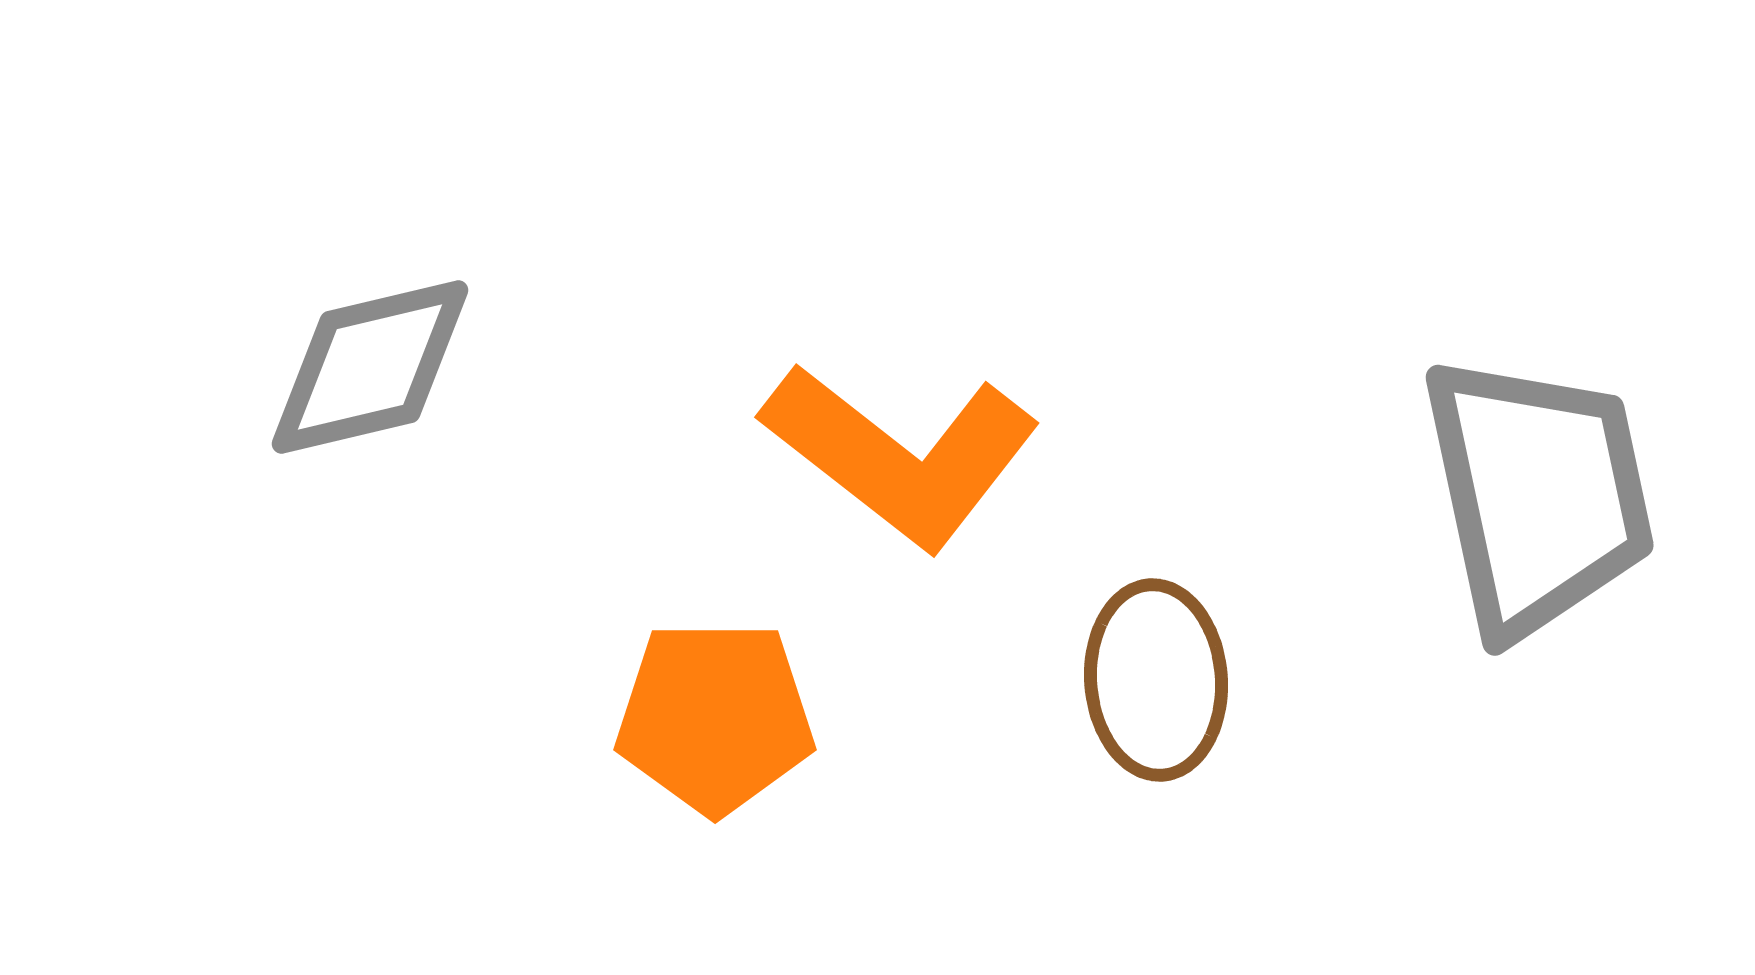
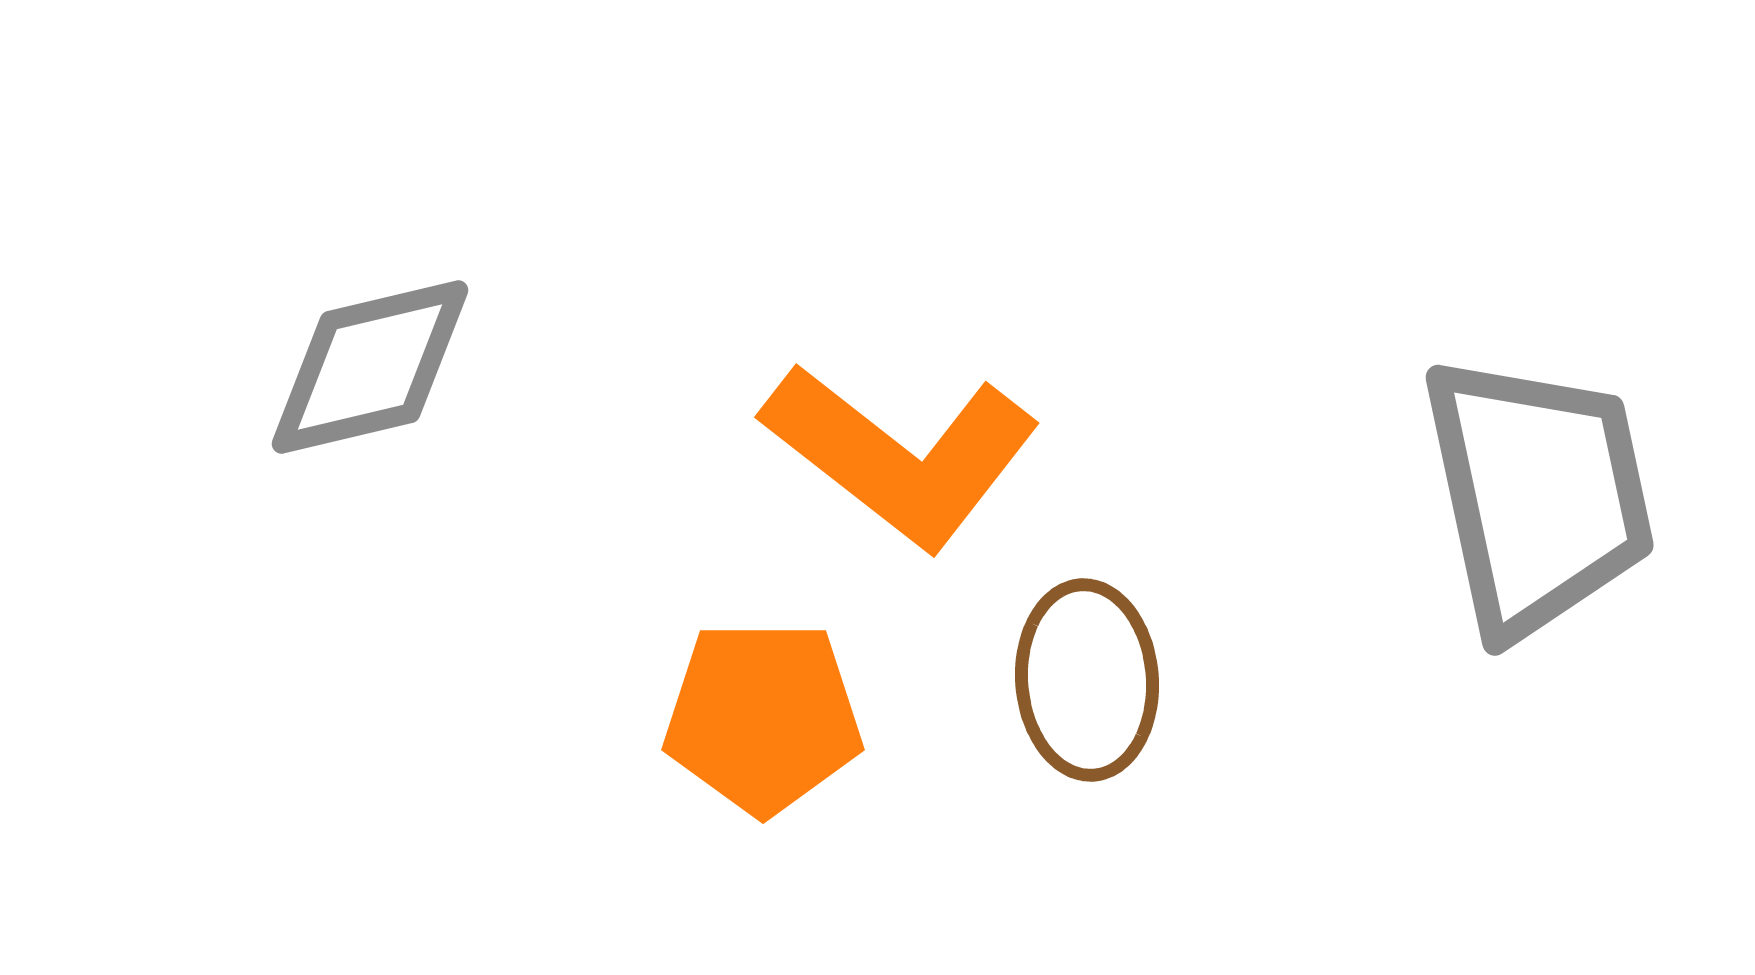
brown ellipse: moved 69 px left
orange pentagon: moved 48 px right
